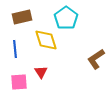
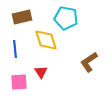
cyan pentagon: rotated 25 degrees counterclockwise
brown L-shape: moved 7 px left, 3 px down
